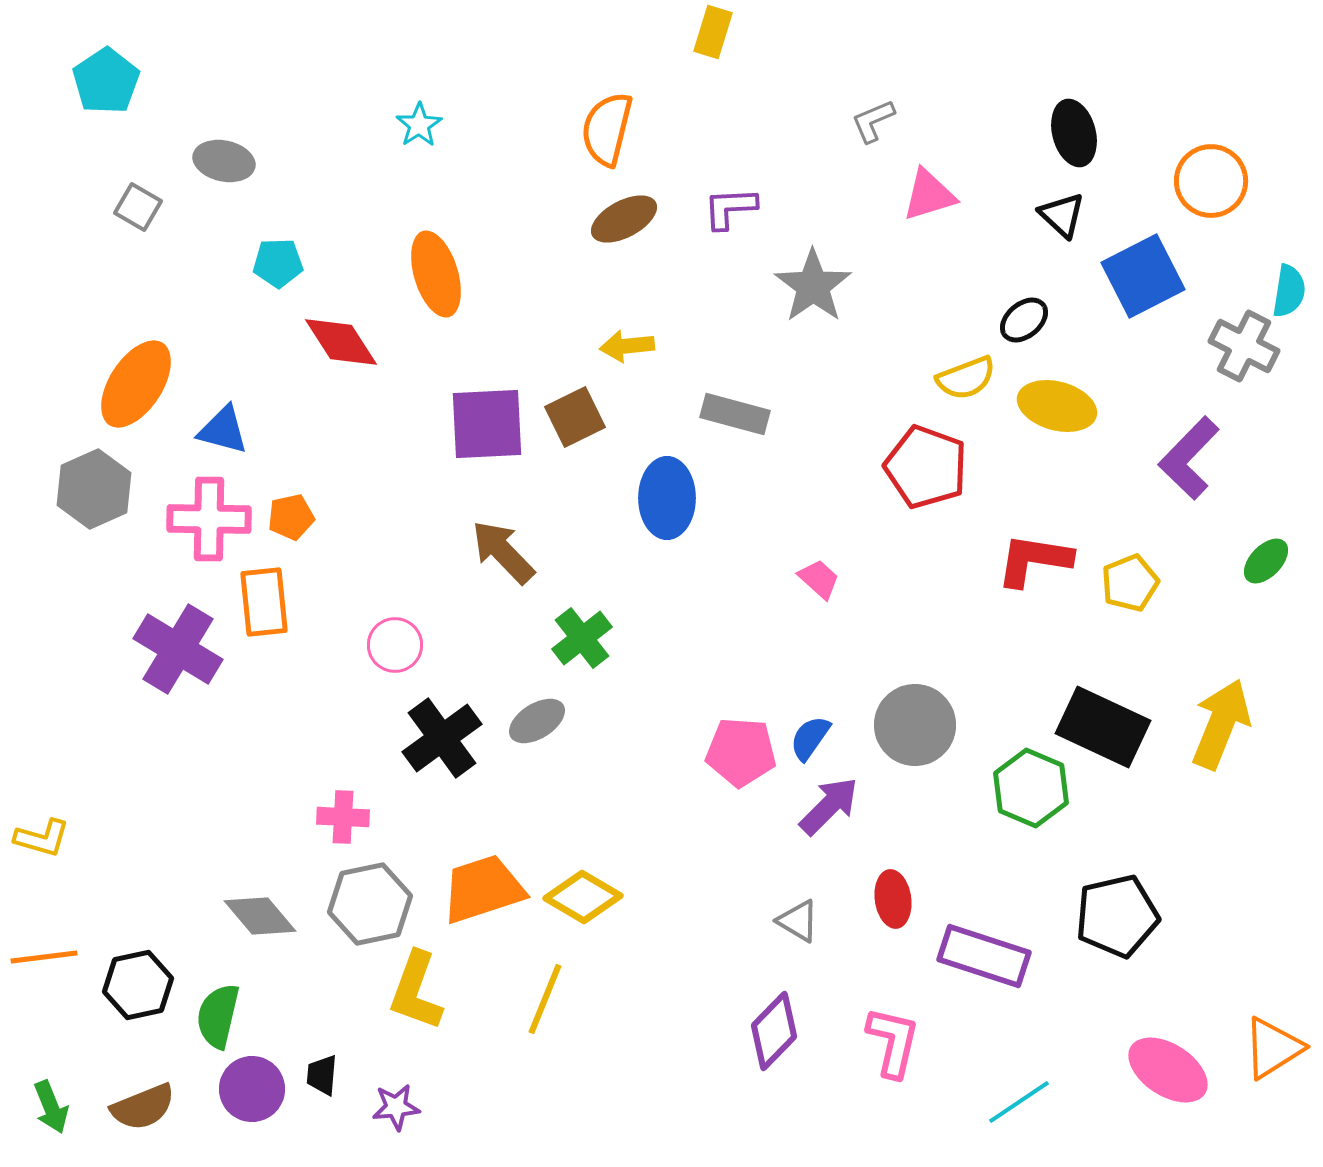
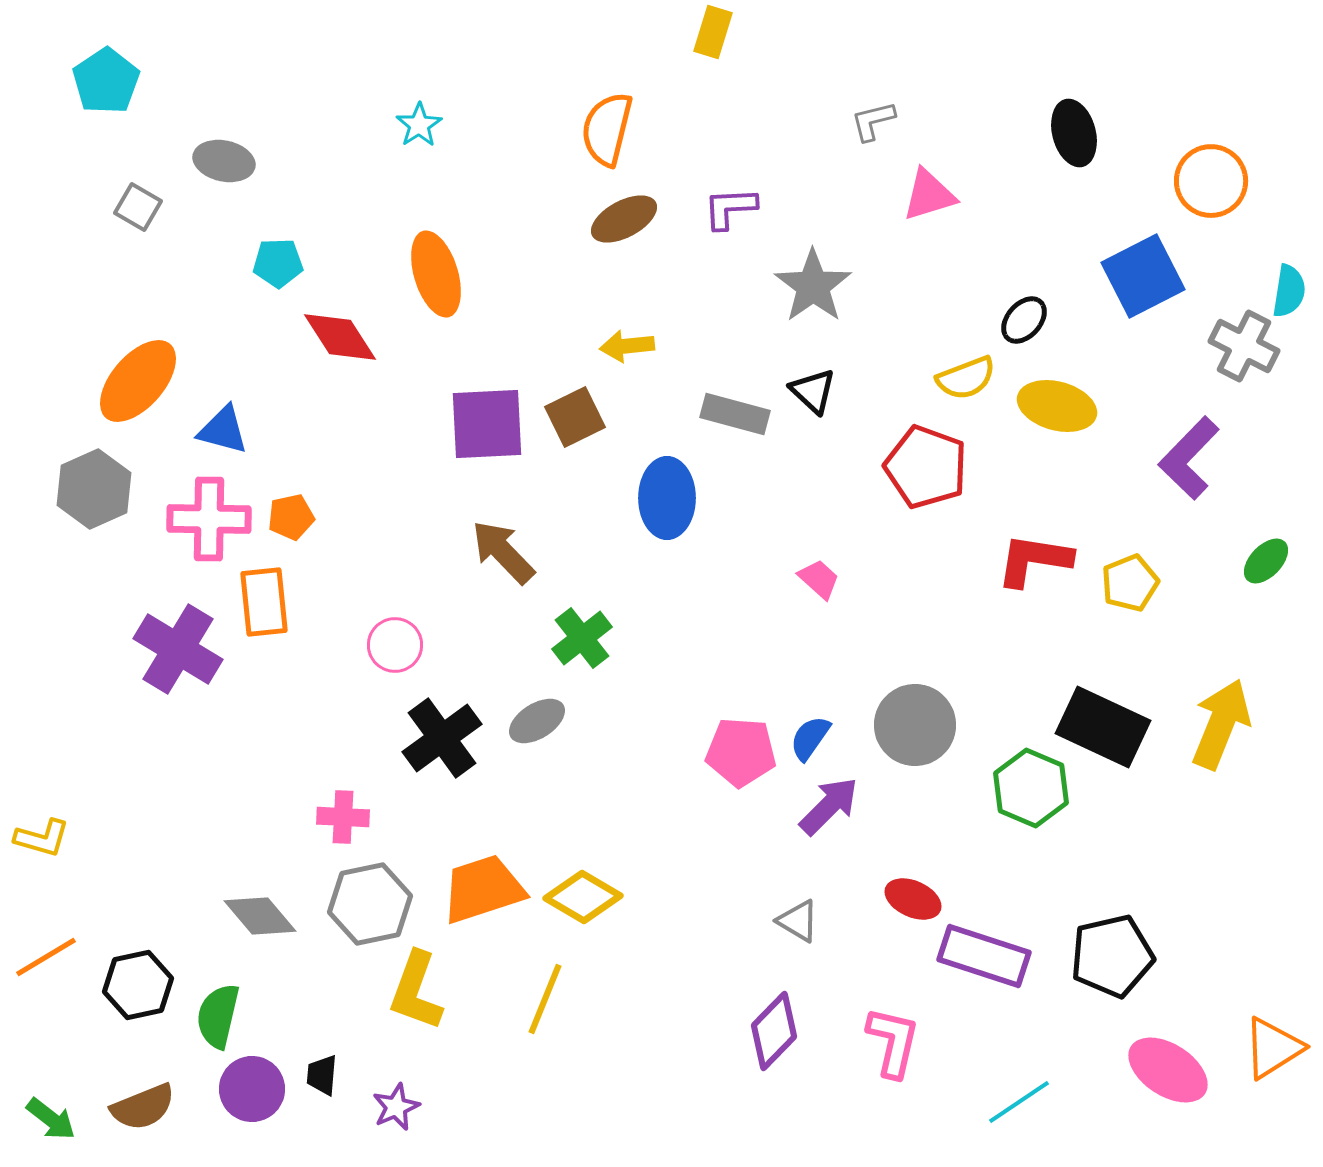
gray L-shape at (873, 121): rotated 9 degrees clockwise
black triangle at (1062, 215): moved 249 px left, 176 px down
black ellipse at (1024, 320): rotated 9 degrees counterclockwise
red diamond at (341, 342): moved 1 px left, 5 px up
orange ellipse at (136, 384): moved 2 px right, 3 px up; rotated 8 degrees clockwise
red ellipse at (893, 899): moved 20 px right; rotated 58 degrees counterclockwise
black pentagon at (1117, 916): moved 5 px left, 40 px down
orange line at (44, 957): moved 2 px right; rotated 24 degrees counterclockwise
green arrow at (51, 1107): moved 12 px down; rotated 30 degrees counterclockwise
purple star at (396, 1107): rotated 18 degrees counterclockwise
